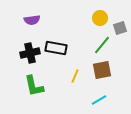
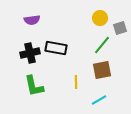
yellow line: moved 1 px right, 6 px down; rotated 24 degrees counterclockwise
